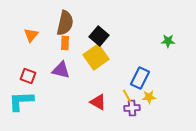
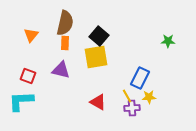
yellow square: rotated 25 degrees clockwise
